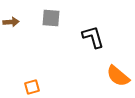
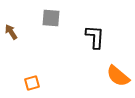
brown arrow: moved 10 px down; rotated 119 degrees counterclockwise
black L-shape: moved 2 px right; rotated 20 degrees clockwise
orange square: moved 4 px up
